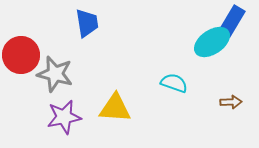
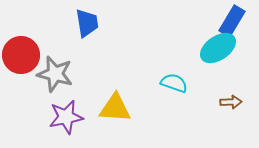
cyan ellipse: moved 6 px right, 6 px down
purple star: moved 2 px right
